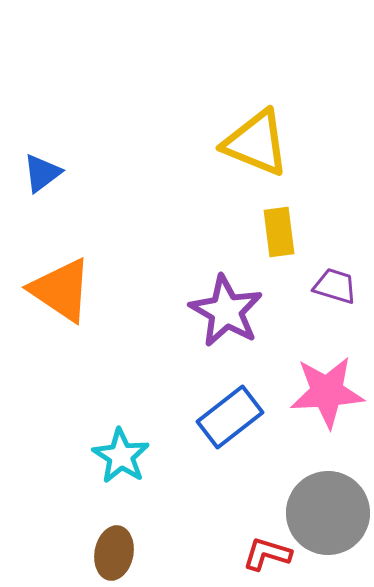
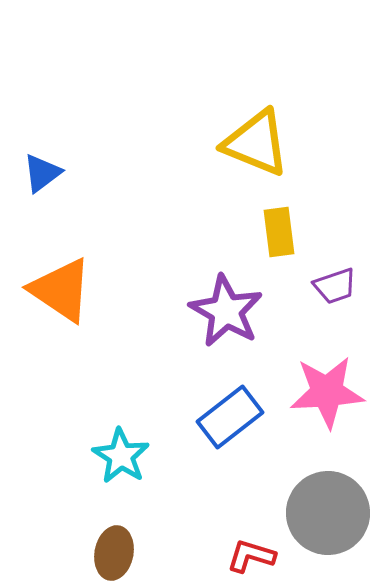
purple trapezoid: rotated 144 degrees clockwise
red L-shape: moved 16 px left, 2 px down
